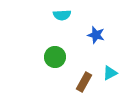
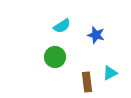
cyan semicircle: moved 11 px down; rotated 30 degrees counterclockwise
brown rectangle: moved 3 px right; rotated 36 degrees counterclockwise
